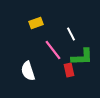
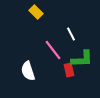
yellow rectangle: moved 11 px up; rotated 64 degrees clockwise
green L-shape: moved 2 px down
